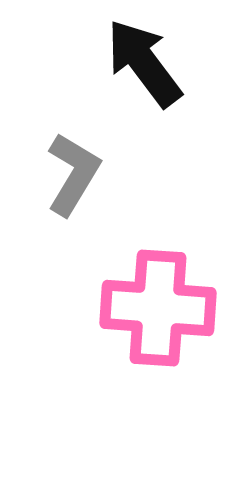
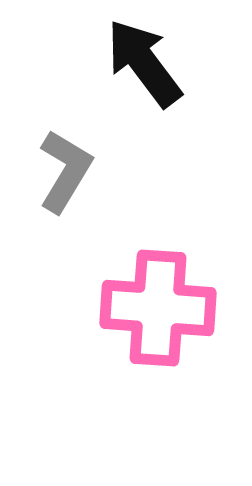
gray L-shape: moved 8 px left, 3 px up
